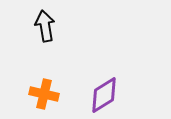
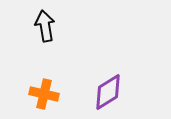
purple diamond: moved 4 px right, 3 px up
